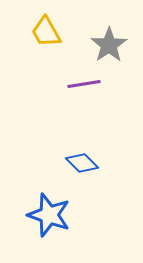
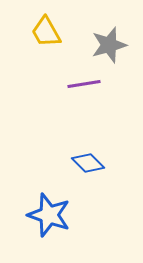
gray star: rotated 18 degrees clockwise
blue diamond: moved 6 px right
